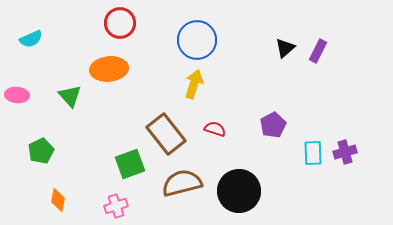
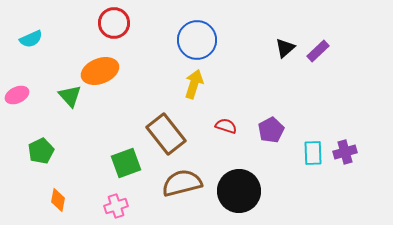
red circle: moved 6 px left
purple rectangle: rotated 20 degrees clockwise
orange ellipse: moved 9 px left, 2 px down; rotated 15 degrees counterclockwise
pink ellipse: rotated 30 degrees counterclockwise
purple pentagon: moved 2 px left, 5 px down
red semicircle: moved 11 px right, 3 px up
green square: moved 4 px left, 1 px up
